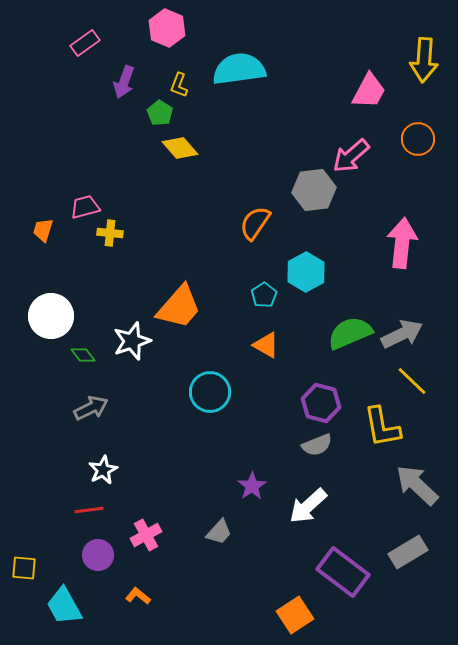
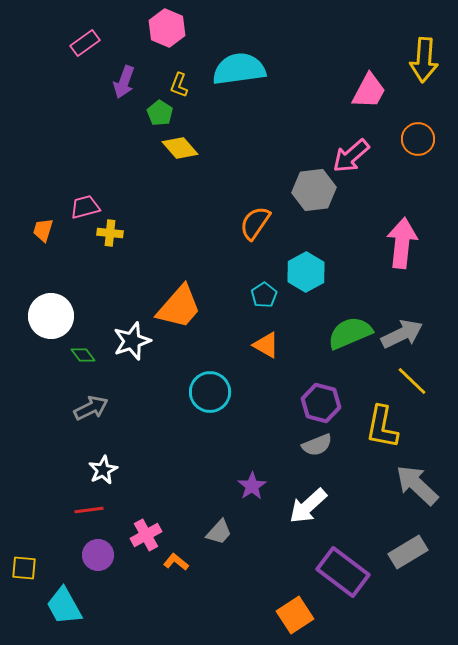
yellow L-shape at (382, 427): rotated 21 degrees clockwise
orange L-shape at (138, 596): moved 38 px right, 34 px up
